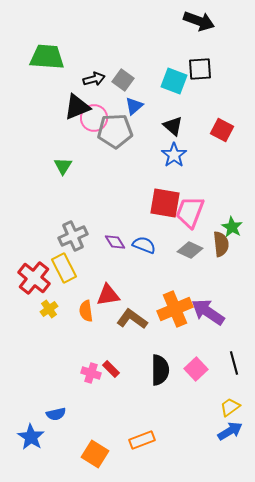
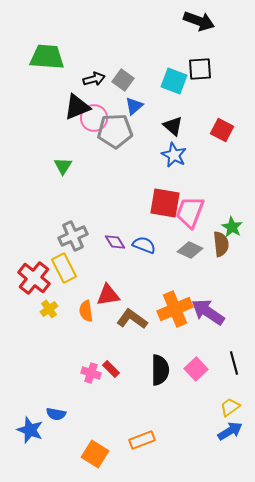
blue star at (174, 155): rotated 10 degrees counterclockwise
blue semicircle at (56, 414): rotated 24 degrees clockwise
blue star at (31, 437): moved 1 px left, 7 px up; rotated 12 degrees counterclockwise
